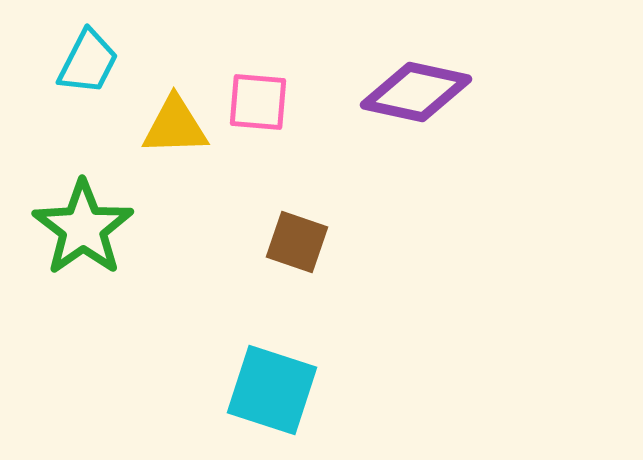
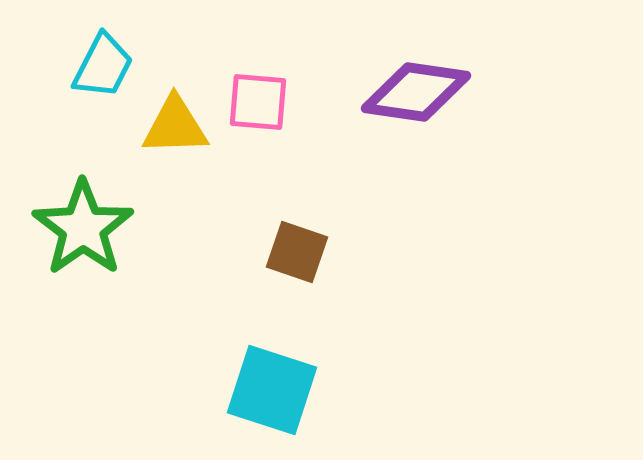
cyan trapezoid: moved 15 px right, 4 px down
purple diamond: rotated 4 degrees counterclockwise
brown square: moved 10 px down
